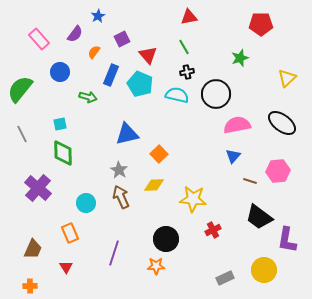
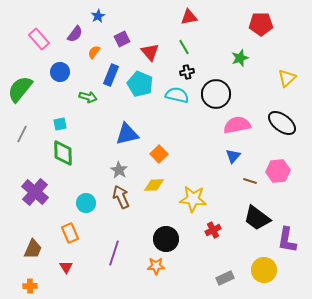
red triangle at (148, 55): moved 2 px right, 3 px up
gray line at (22, 134): rotated 54 degrees clockwise
purple cross at (38, 188): moved 3 px left, 4 px down
black trapezoid at (259, 217): moved 2 px left, 1 px down
